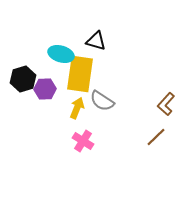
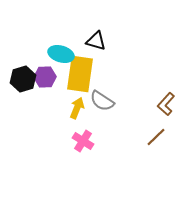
purple hexagon: moved 12 px up
